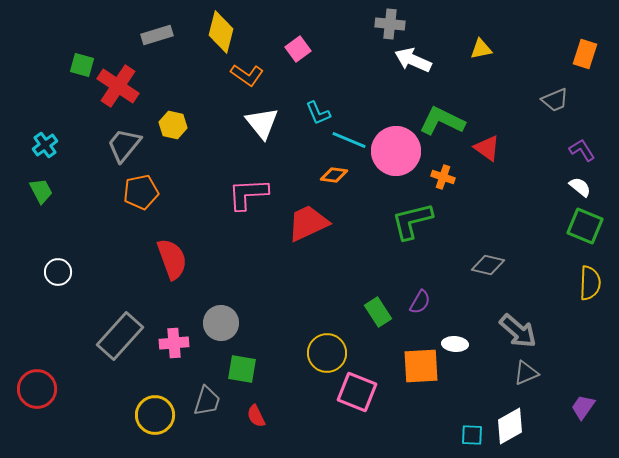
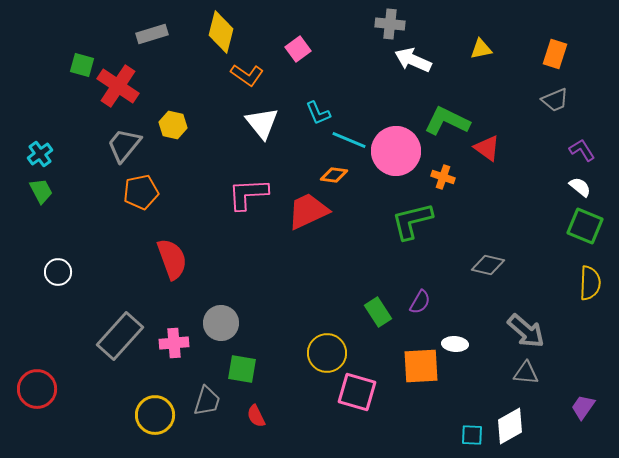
gray rectangle at (157, 35): moved 5 px left, 1 px up
orange rectangle at (585, 54): moved 30 px left
green L-shape at (442, 121): moved 5 px right
cyan cross at (45, 145): moved 5 px left, 9 px down
red trapezoid at (308, 223): moved 12 px up
gray arrow at (518, 331): moved 8 px right
gray triangle at (526, 373): rotated 28 degrees clockwise
pink square at (357, 392): rotated 6 degrees counterclockwise
